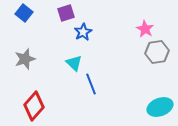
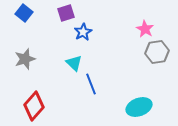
cyan ellipse: moved 21 px left
